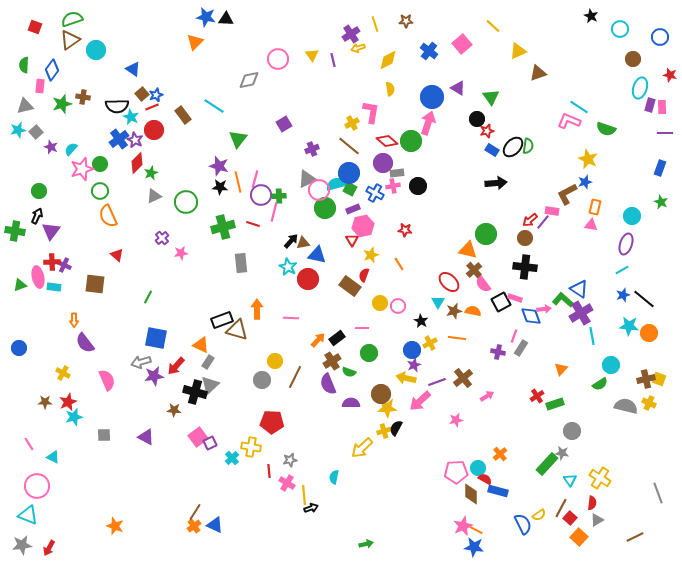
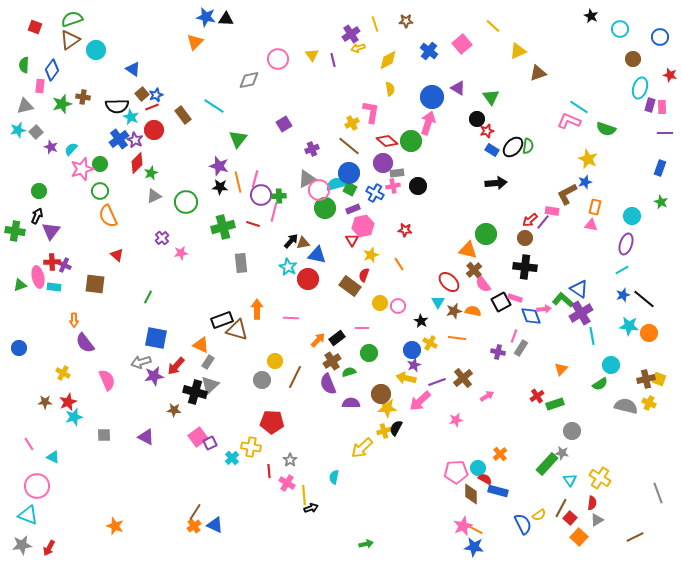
yellow cross at (430, 343): rotated 32 degrees counterclockwise
green semicircle at (349, 372): rotated 144 degrees clockwise
gray star at (290, 460): rotated 24 degrees counterclockwise
